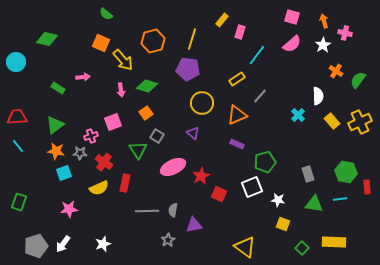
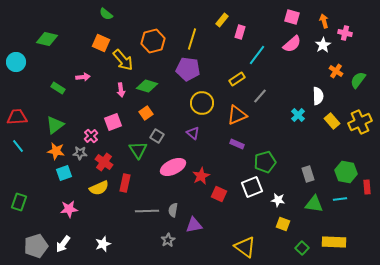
pink cross at (91, 136): rotated 24 degrees counterclockwise
